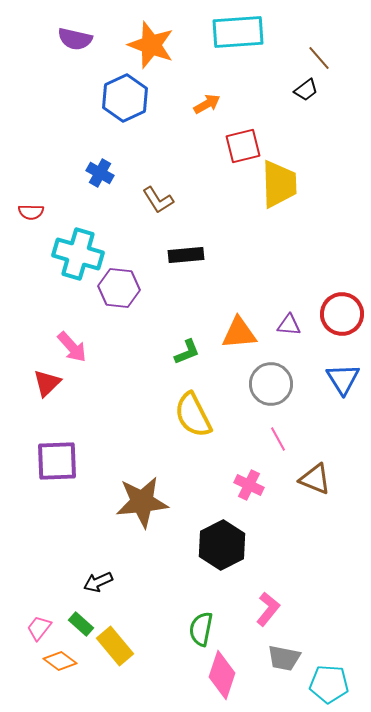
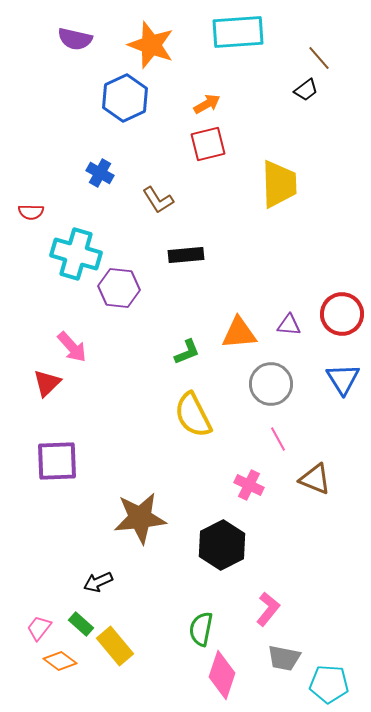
red square: moved 35 px left, 2 px up
cyan cross: moved 2 px left
brown star: moved 2 px left, 16 px down
